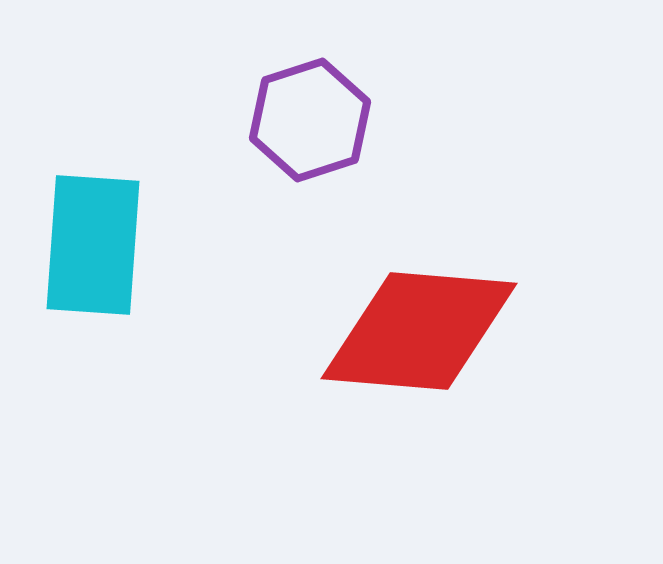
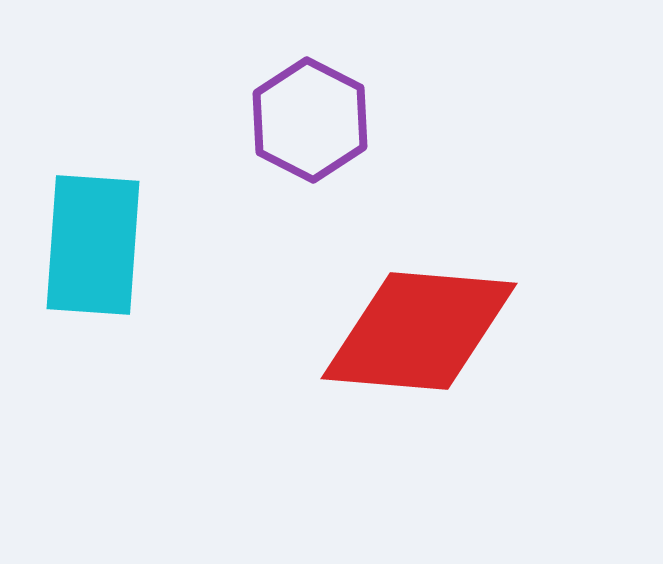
purple hexagon: rotated 15 degrees counterclockwise
